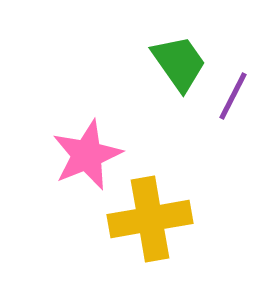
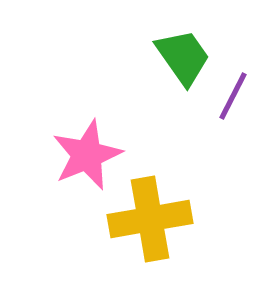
green trapezoid: moved 4 px right, 6 px up
